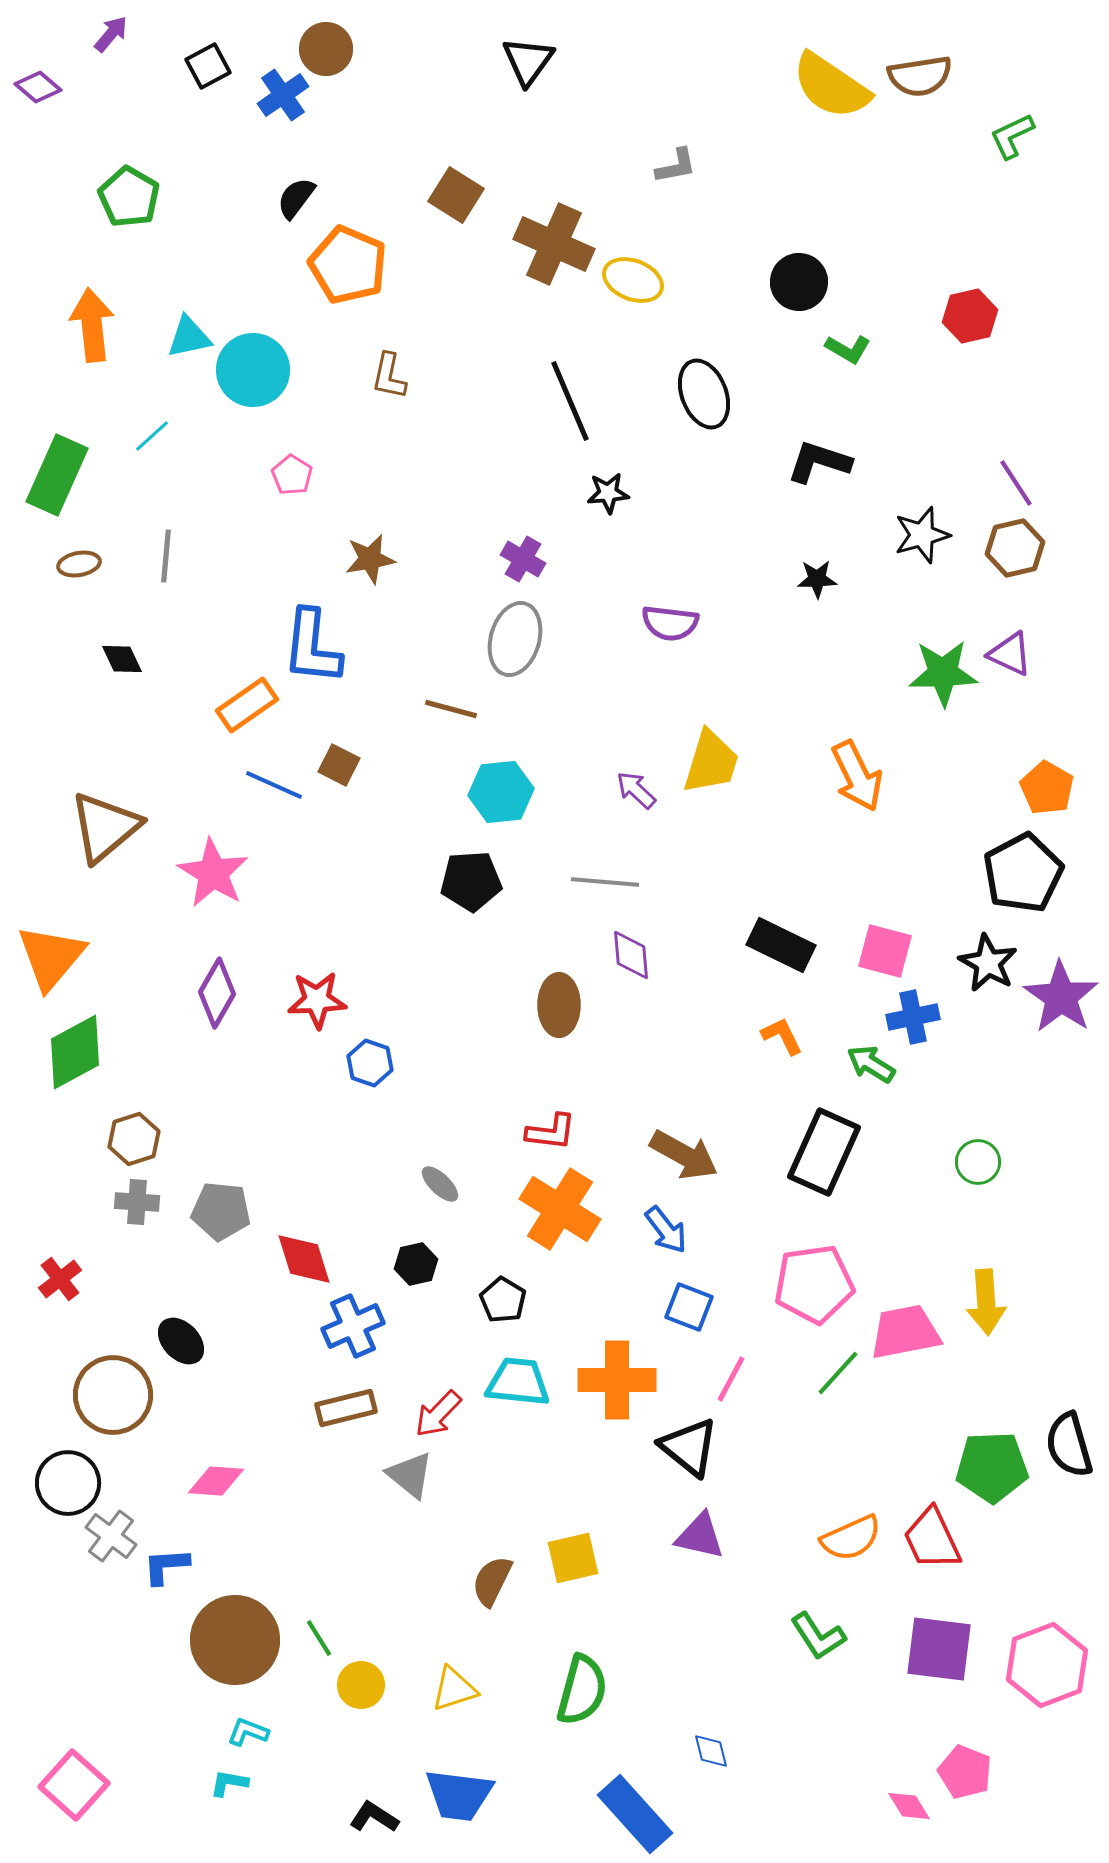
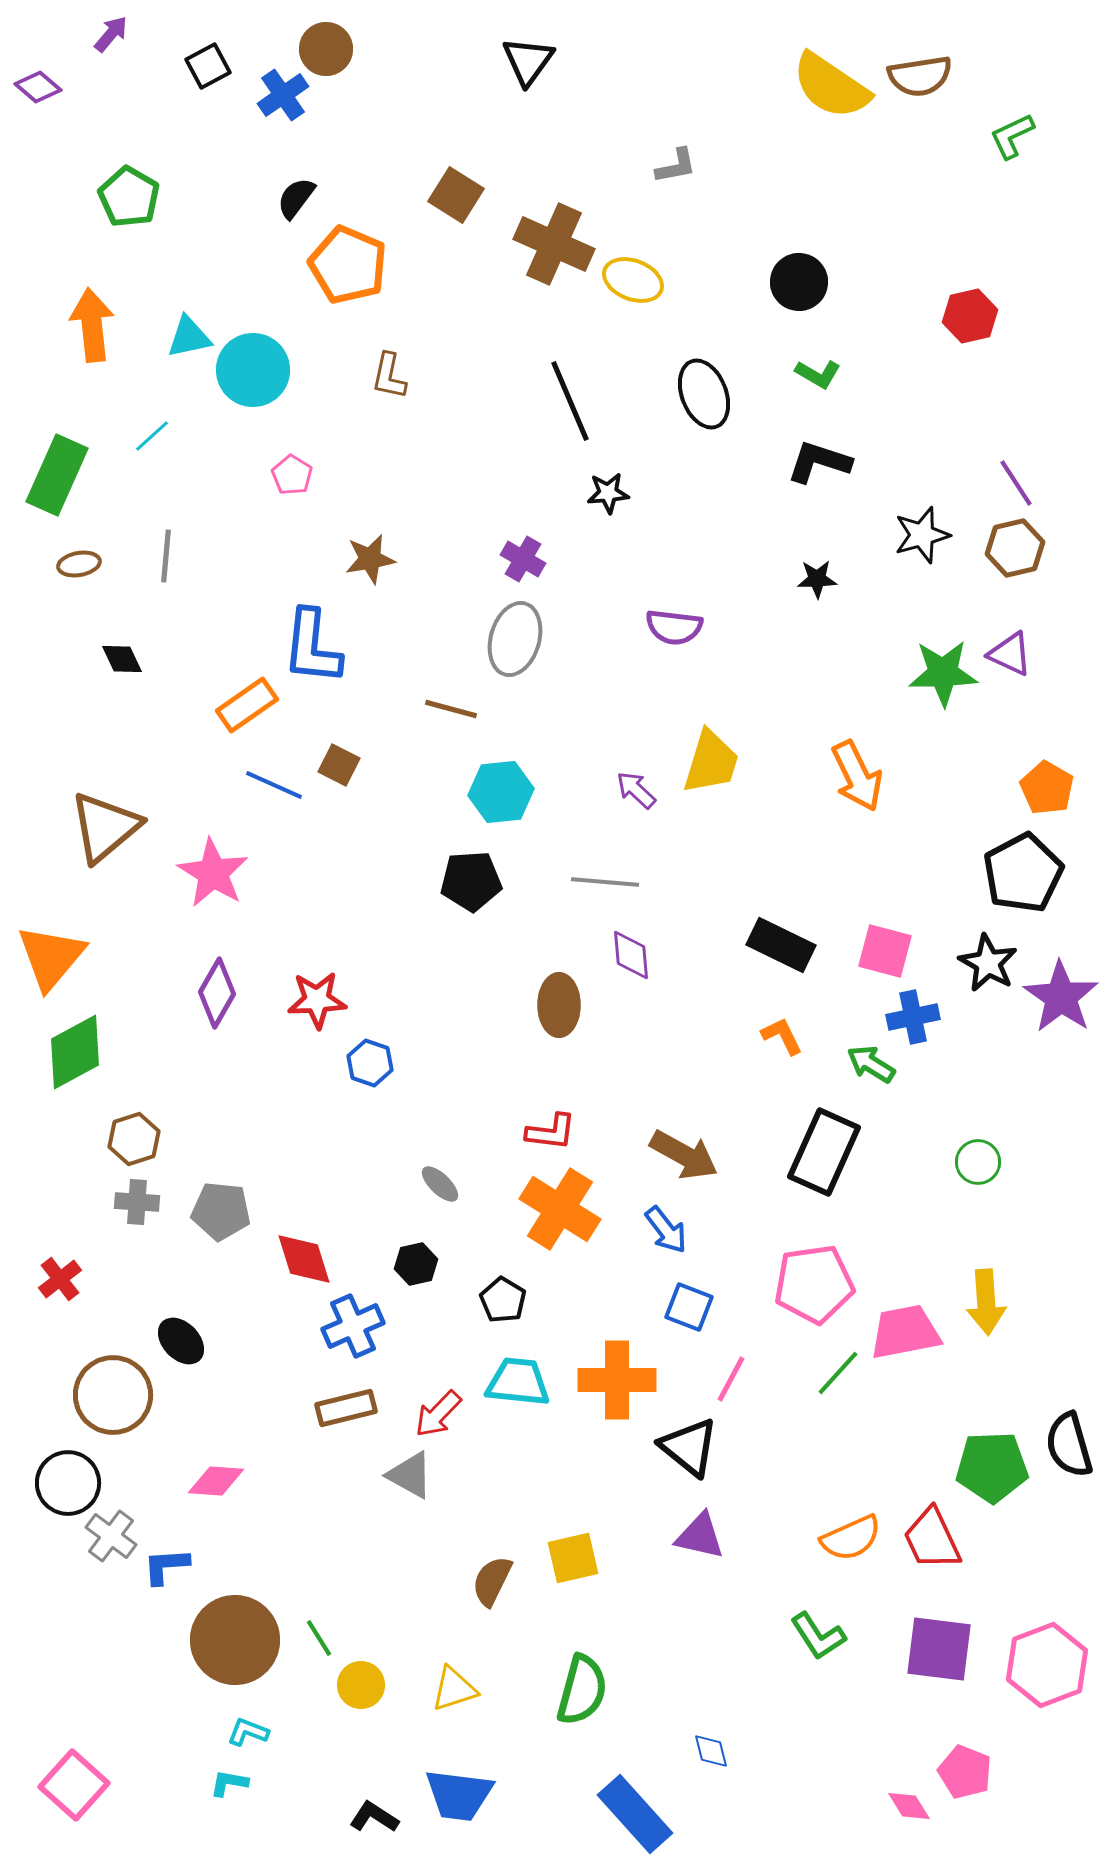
green L-shape at (848, 349): moved 30 px left, 25 px down
purple semicircle at (670, 623): moved 4 px right, 4 px down
gray triangle at (410, 1475): rotated 10 degrees counterclockwise
